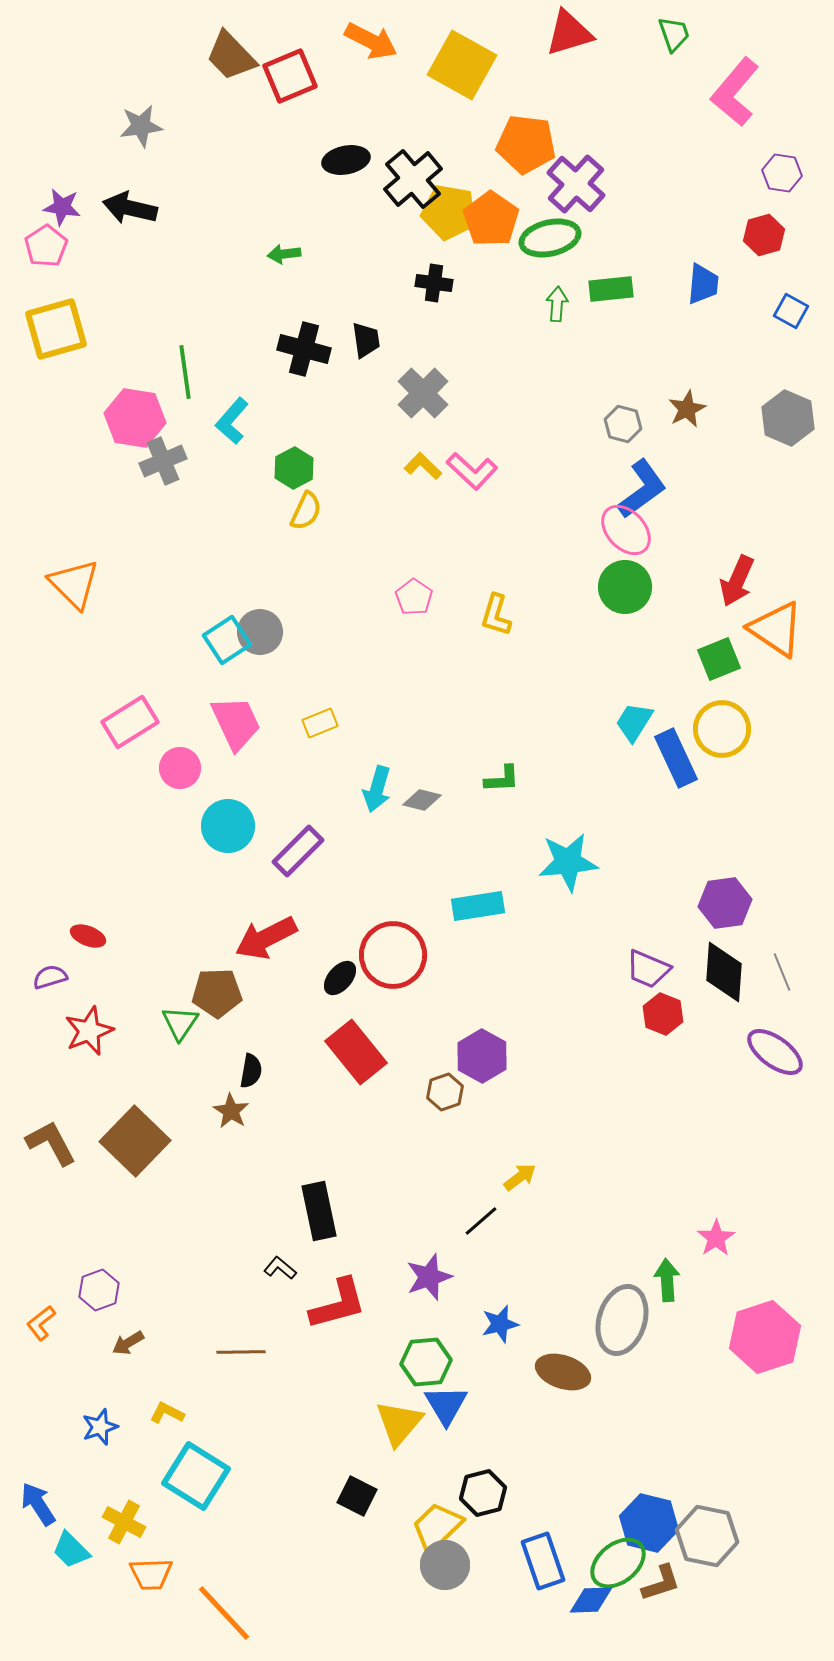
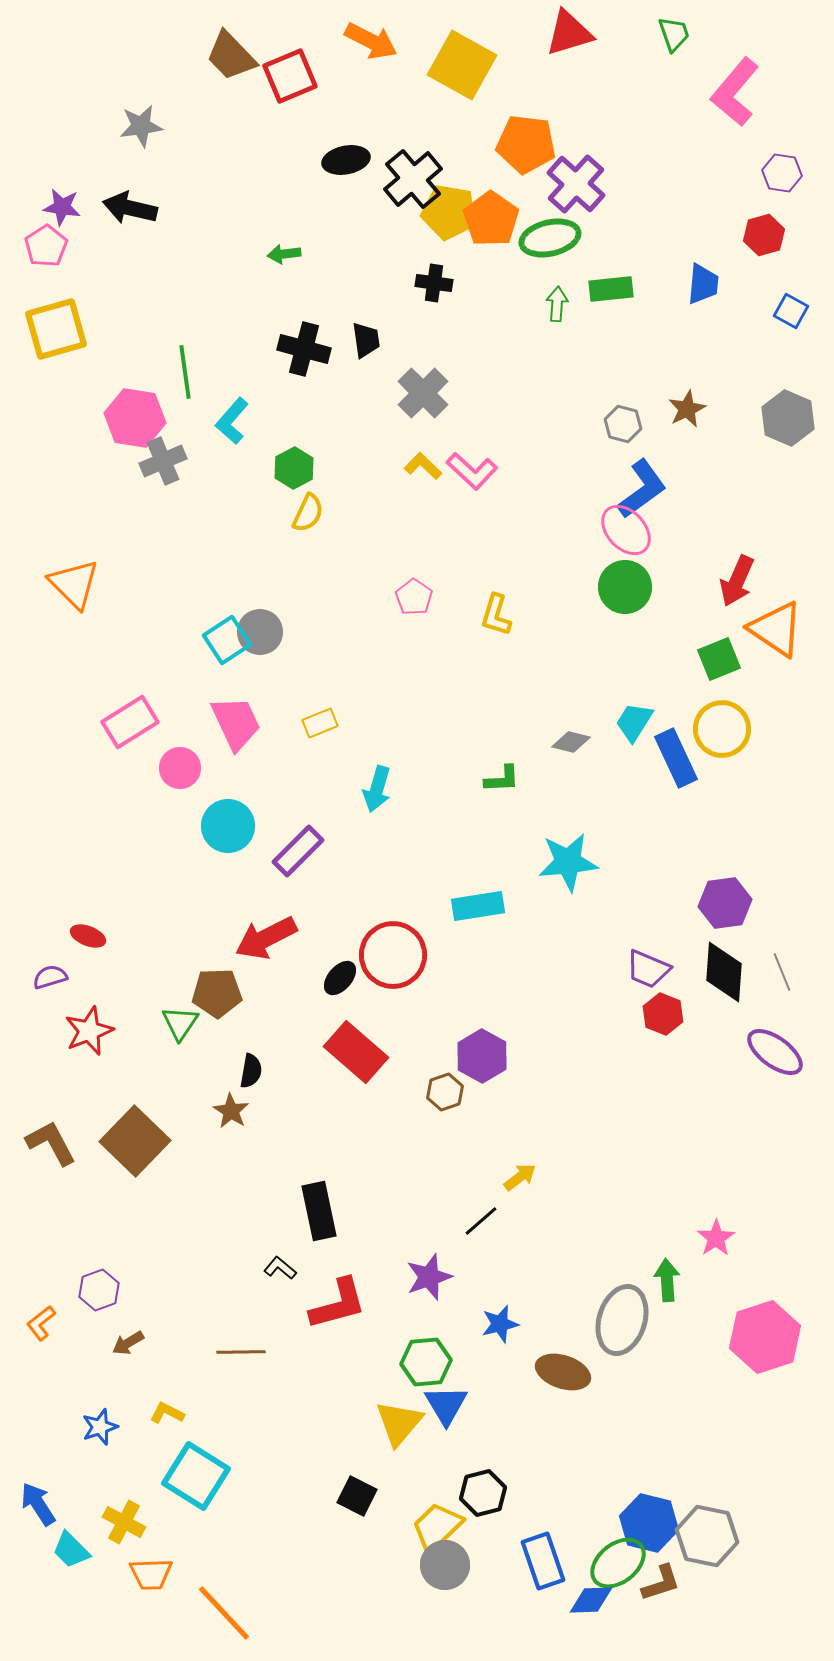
yellow semicircle at (306, 511): moved 2 px right, 2 px down
gray diamond at (422, 800): moved 149 px right, 58 px up
red rectangle at (356, 1052): rotated 10 degrees counterclockwise
